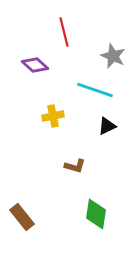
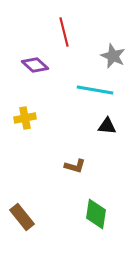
cyan line: rotated 9 degrees counterclockwise
yellow cross: moved 28 px left, 2 px down
black triangle: rotated 30 degrees clockwise
